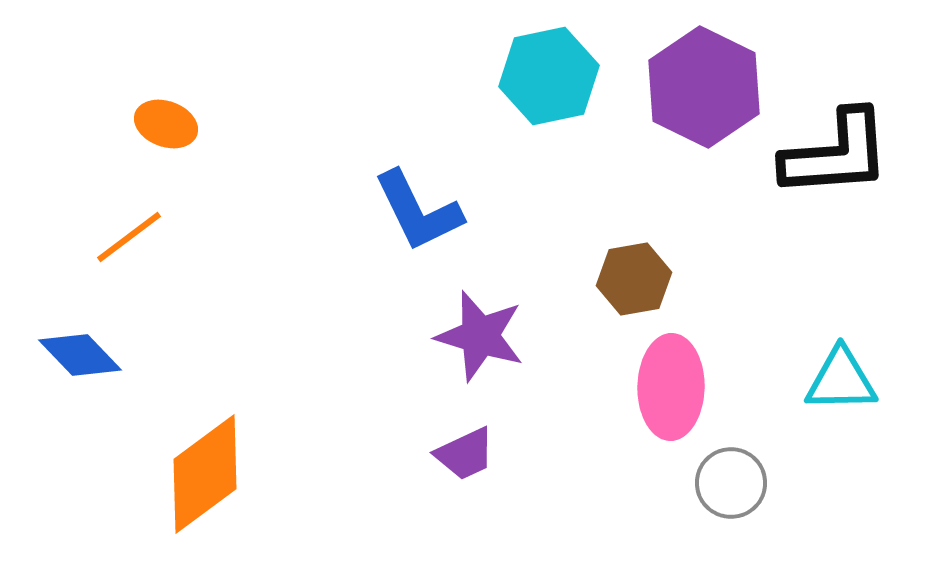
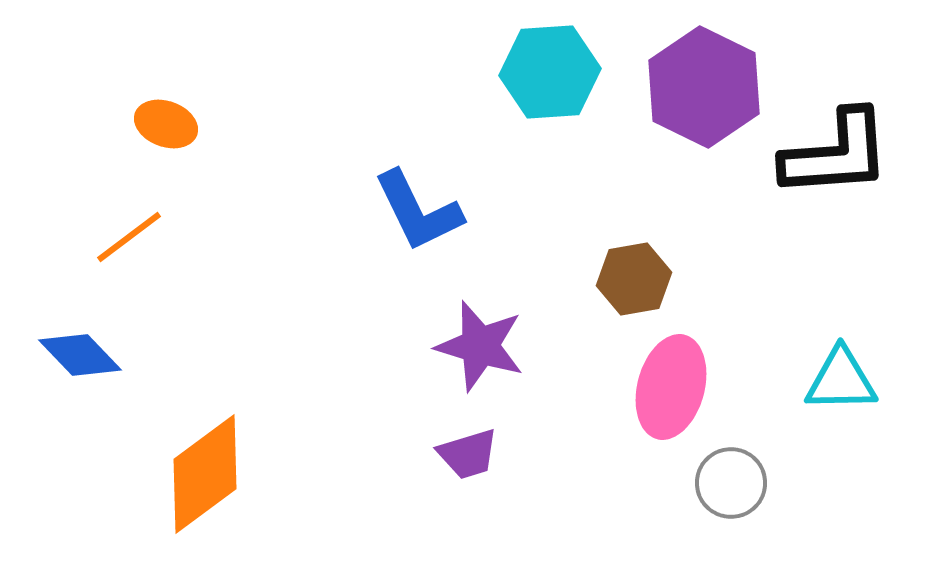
cyan hexagon: moved 1 px right, 4 px up; rotated 8 degrees clockwise
purple star: moved 10 px down
pink ellipse: rotated 14 degrees clockwise
purple trapezoid: moved 3 px right; rotated 8 degrees clockwise
